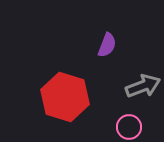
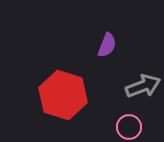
red hexagon: moved 2 px left, 2 px up
